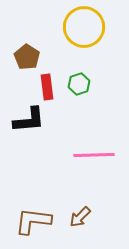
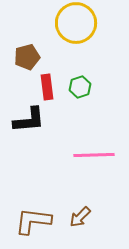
yellow circle: moved 8 px left, 4 px up
brown pentagon: rotated 25 degrees clockwise
green hexagon: moved 1 px right, 3 px down
